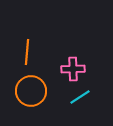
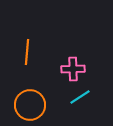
orange circle: moved 1 px left, 14 px down
